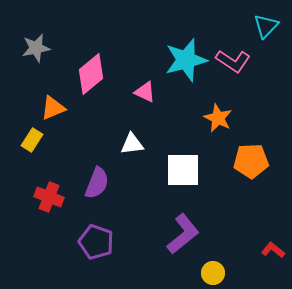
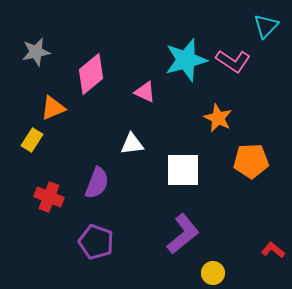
gray star: moved 4 px down
